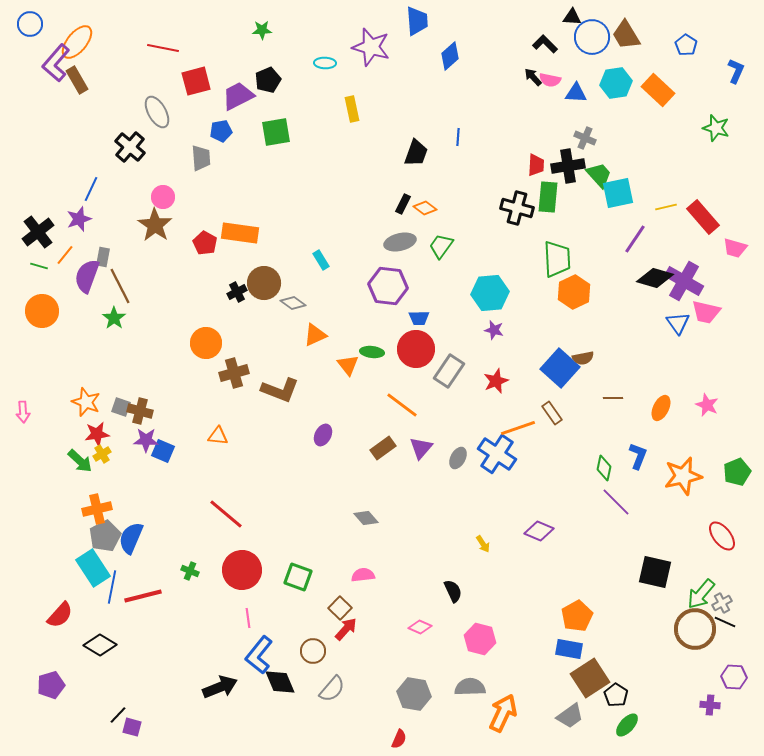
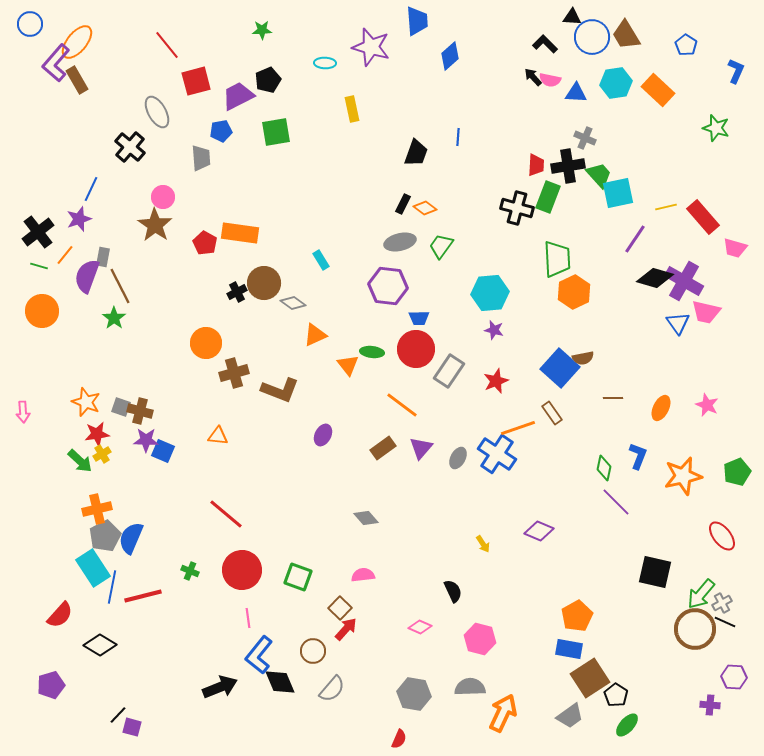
red line at (163, 48): moved 4 px right, 3 px up; rotated 40 degrees clockwise
green rectangle at (548, 197): rotated 16 degrees clockwise
